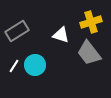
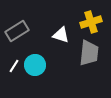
gray trapezoid: rotated 136 degrees counterclockwise
